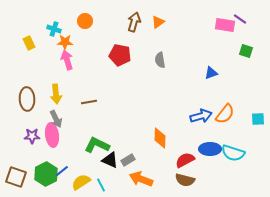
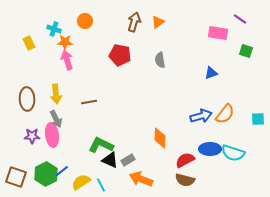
pink rectangle: moved 7 px left, 8 px down
green L-shape: moved 4 px right
